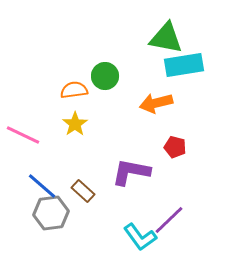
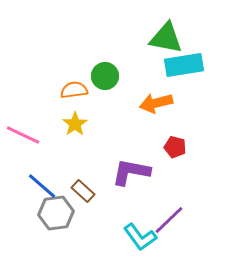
gray hexagon: moved 5 px right
